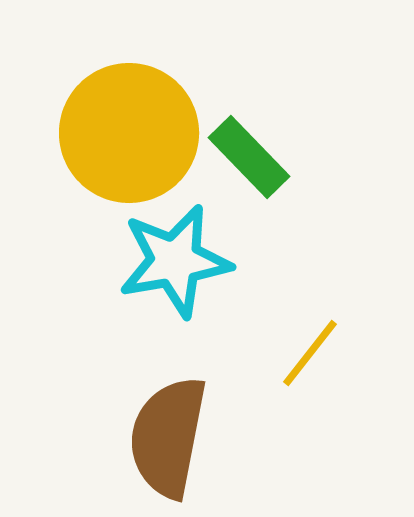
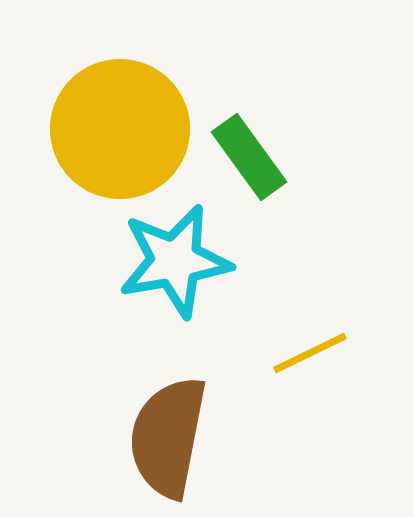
yellow circle: moved 9 px left, 4 px up
green rectangle: rotated 8 degrees clockwise
yellow line: rotated 26 degrees clockwise
